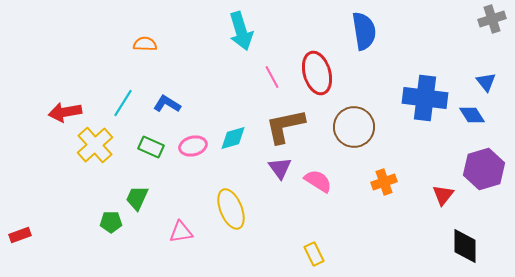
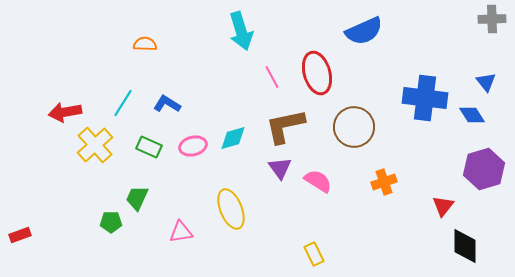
gray cross: rotated 16 degrees clockwise
blue semicircle: rotated 75 degrees clockwise
green rectangle: moved 2 px left
red triangle: moved 11 px down
